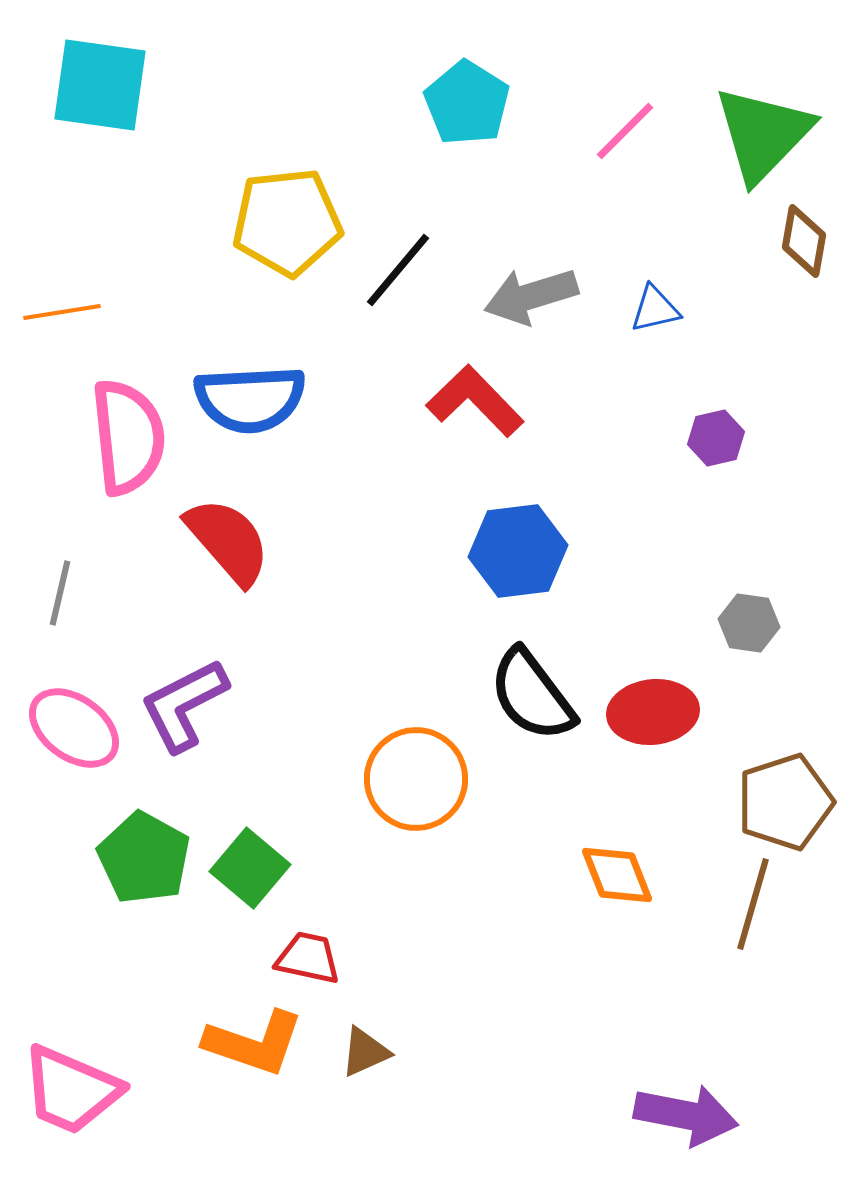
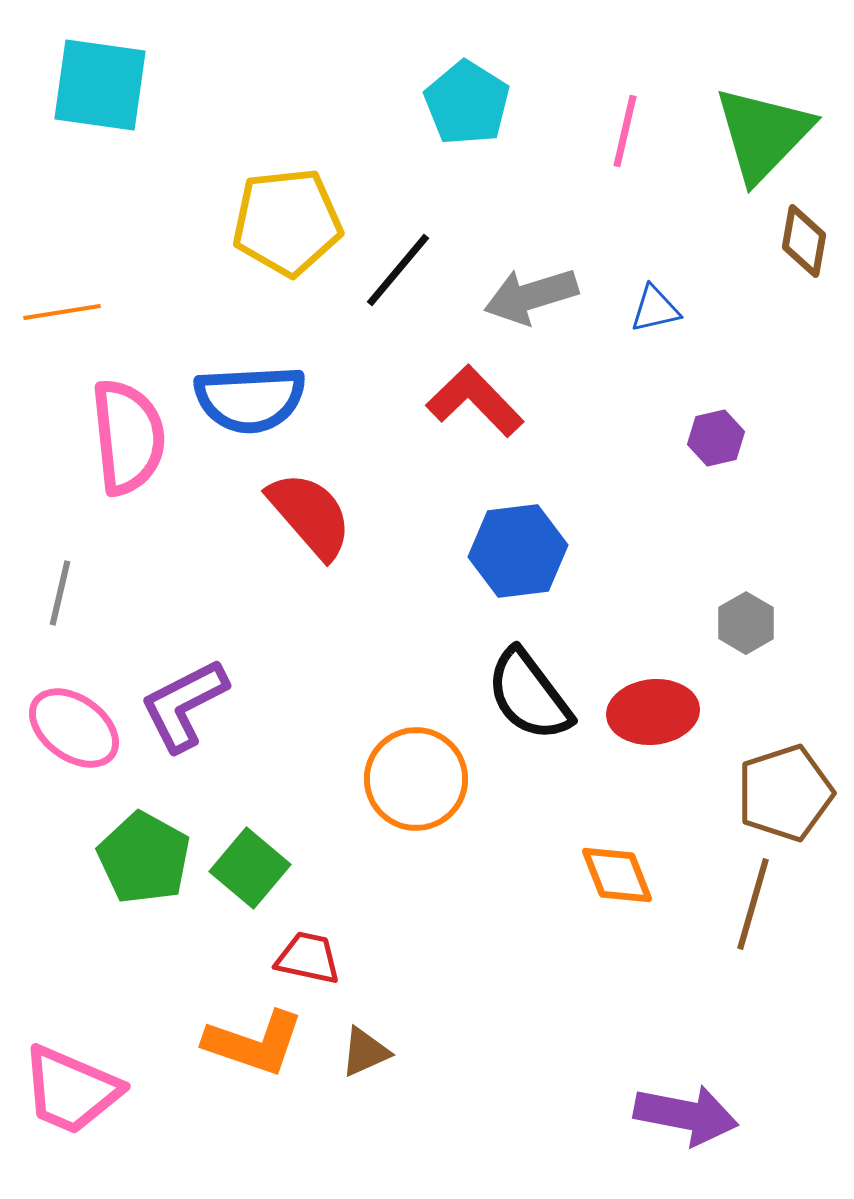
pink line: rotated 32 degrees counterclockwise
red semicircle: moved 82 px right, 26 px up
gray hexagon: moved 3 px left; rotated 22 degrees clockwise
black semicircle: moved 3 px left
brown pentagon: moved 9 px up
